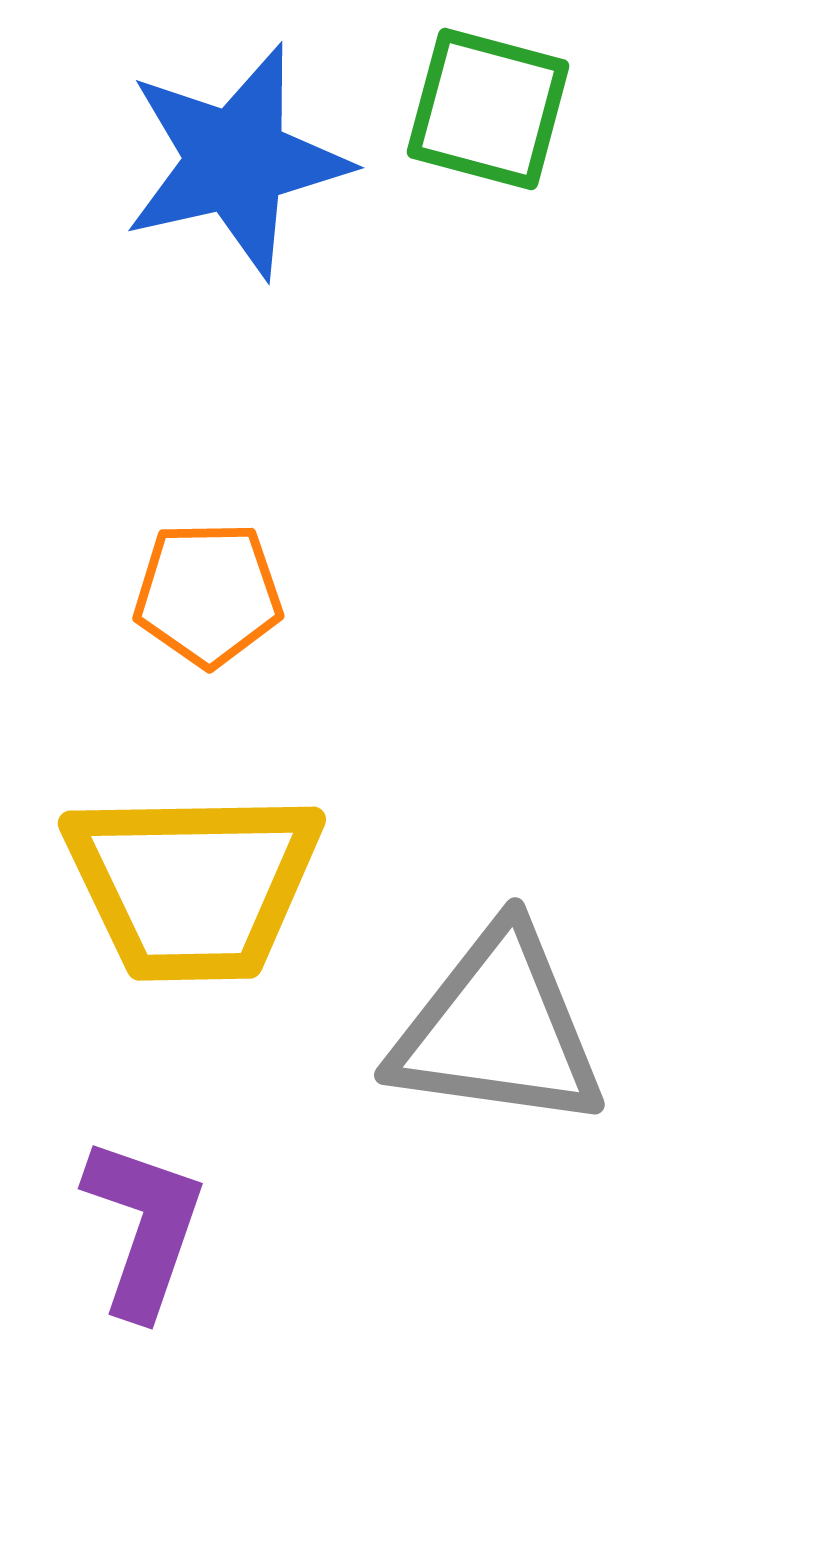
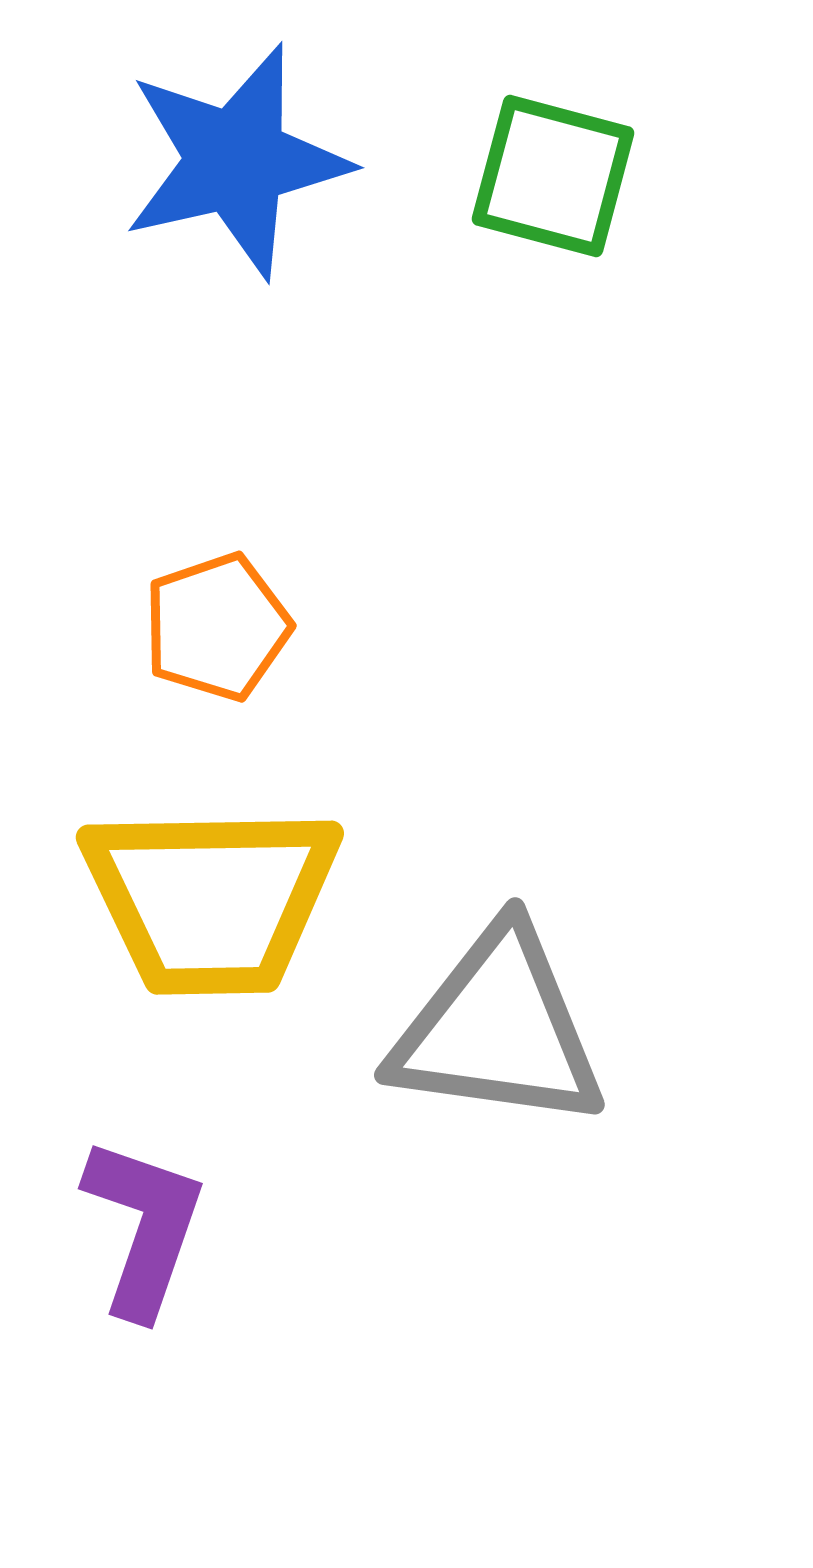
green square: moved 65 px right, 67 px down
orange pentagon: moved 9 px right, 33 px down; rotated 18 degrees counterclockwise
yellow trapezoid: moved 18 px right, 14 px down
